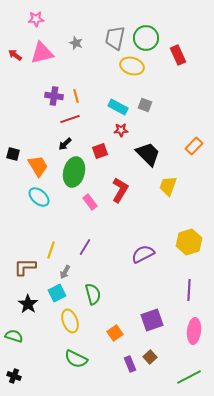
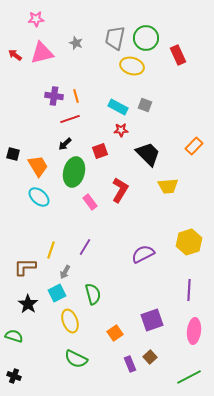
yellow trapezoid at (168, 186): rotated 115 degrees counterclockwise
